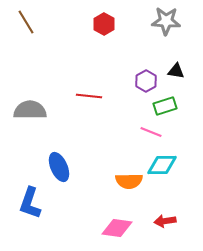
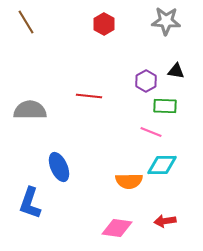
green rectangle: rotated 20 degrees clockwise
